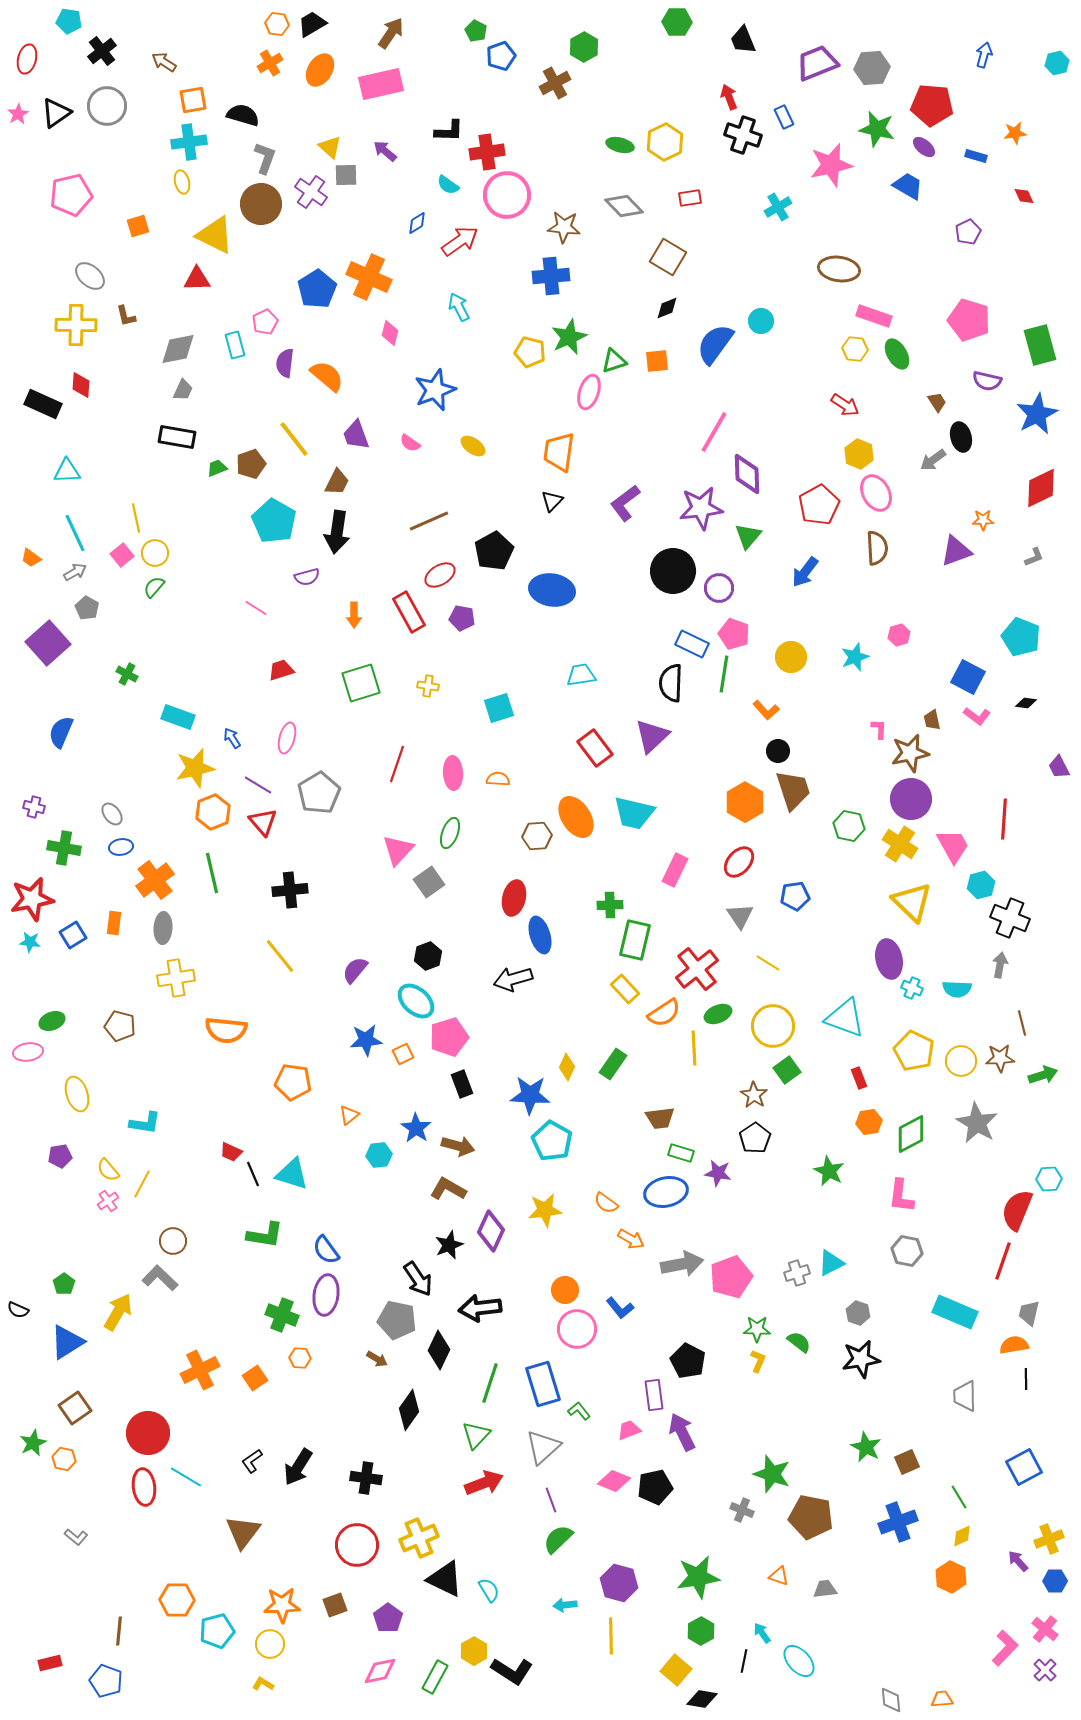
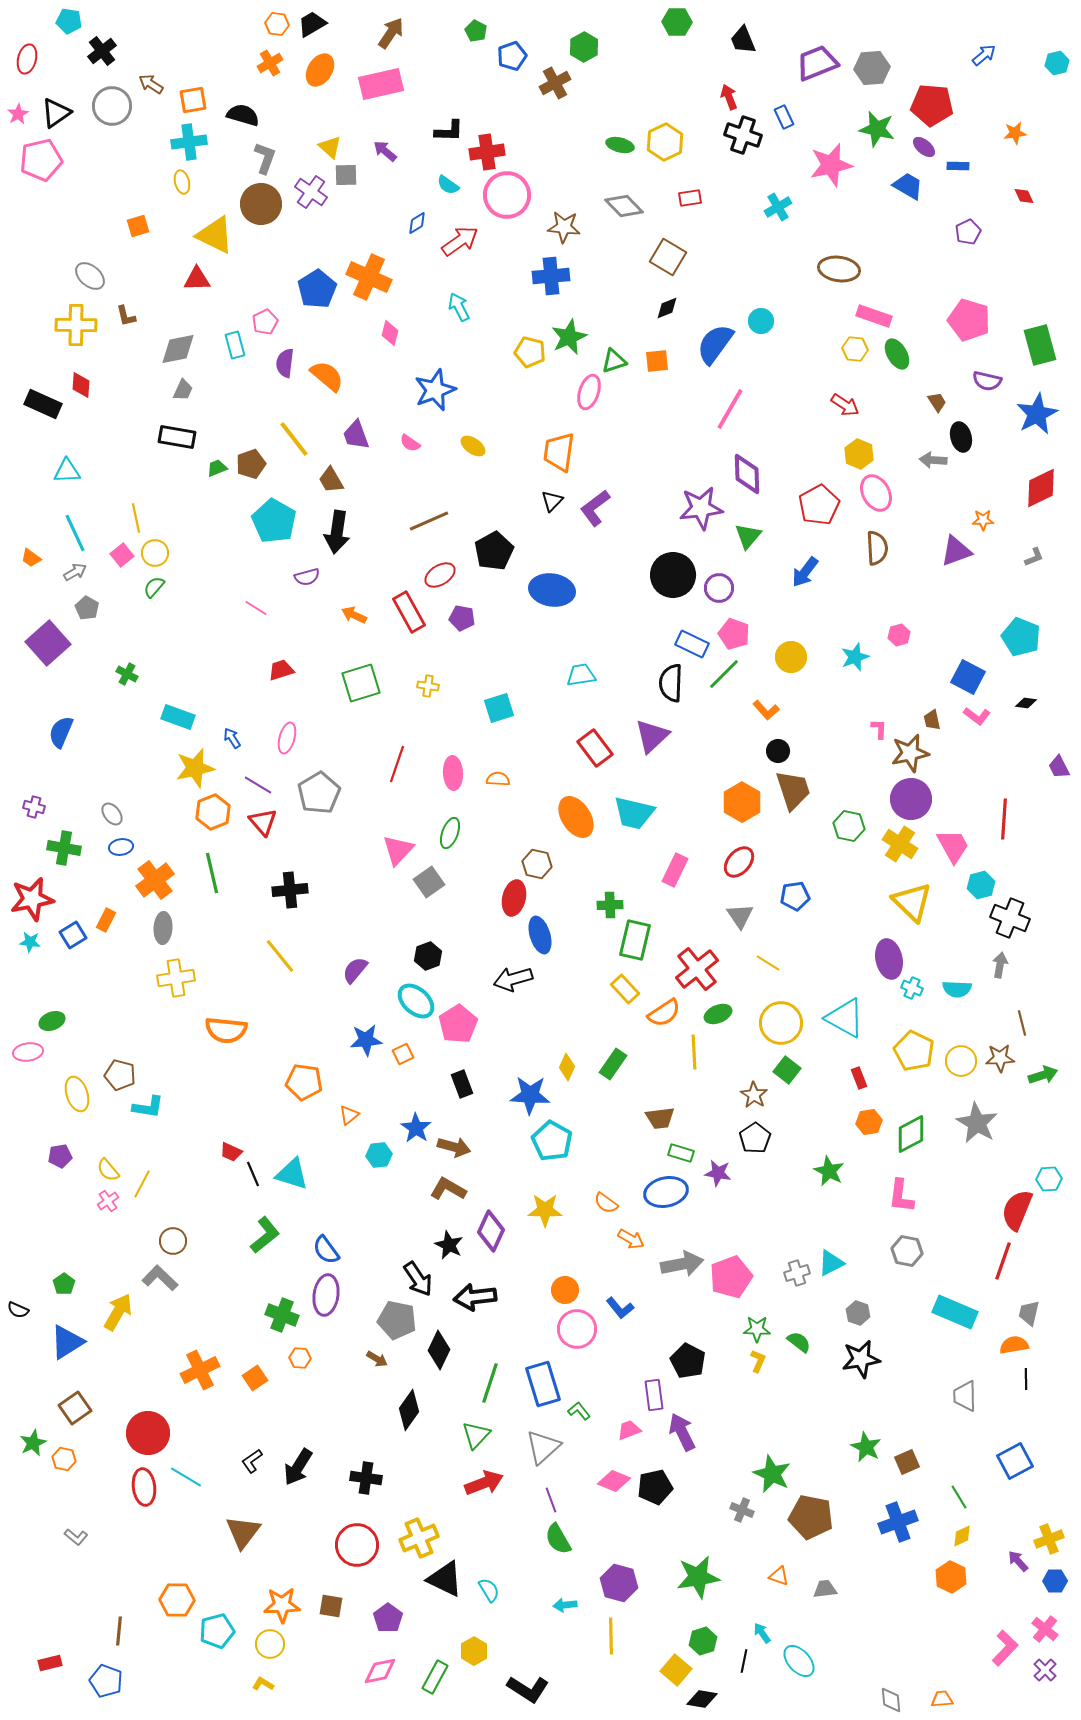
blue arrow at (984, 55): rotated 35 degrees clockwise
blue pentagon at (501, 56): moved 11 px right
brown arrow at (164, 62): moved 13 px left, 22 px down
gray circle at (107, 106): moved 5 px right
blue rectangle at (976, 156): moved 18 px left, 10 px down; rotated 15 degrees counterclockwise
pink pentagon at (71, 195): moved 30 px left, 35 px up
pink line at (714, 432): moved 16 px right, 23 px up
gray arrow at (933, 460): rotated 40 degrees clockwise
brown trapezoid at (337, 482): moved 6 px left, 2 px up; rotated 124 degrees clockwise
purple L-shape at (625, 503): moved 30 px left, 5 px down
black circle at (673, 571): moved 4 px down
orange arrow at (354, 615): rotated 115 degrees clockwise
green line at (724, 674): rotated 36 degrees clockwise
orange hexagon at (745, 802): moved 3 px left
brown hexagon at (537, 836): moved 28 px down; rotated 16 degrees clockwise
orange rectangle at (114, 923): moved 8 px left, 3 px up; rotated 20 degrees clockwise
cyan triangle at (845, 1018): rotated 9 degrees clockwise
brown pentagon at (120, 1026): moved 49 px down
yellow circle at (773, 1026): moved 8 px right, 3 px up
pink pentagon at (449, 1037): moved 9 px right, 13 px up; rotated 15 degrees counterclockwise
yellow line at (694, 1048): moved 4 px down
green square at (787, 1070): rotated 16 degrees counterclockwise
orange pentagon at (293, 1082): moved 11 px right
cyan L-shape at (145, 1123): moved 3 px right, 16 px up
brown arrow at (458, 1146): moved 4 px left, 1 px down
yellow star at (545, 1210): rotated 8 degrees clockwise
green L-shape at (265, 1235): rotated 48 degrees counterclockwise
black star at (449, 1245): rotated 24 degrees counterclockwise
black arrow at (480, 1308): moved 5 px left, 11 px up
blue square at (1024, 1467): moved 9 px left, 6 px up
green star at (772, 1474): rotated 6 degrees clockwise
green semicircle at (558, 1539): rotated 76 degrees counterclockwise
brown square at (335, 1605): moved 4 px left, 1 px down; rotated 30 degrees clockwise
green hexagon at (701, 1631): moved 2 px right, 10 px down; rotated 12 degrees clockwise
black L-shape at (512, 1671): moved 16 px right, 18 px down
